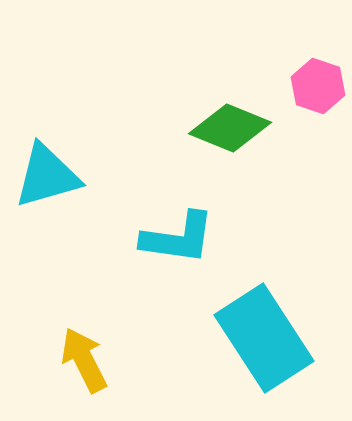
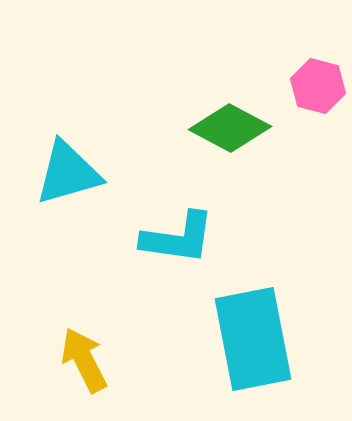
pink hexagon: rotated 4 degrees counterclockwise
green diamond: rotated 6 degrees clockwise
cyan triangle: moved 21 px right, 3 px up
cyan rectangle: moved 11 px left, 1 px down; rotated 22 degrees clockwise
